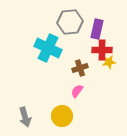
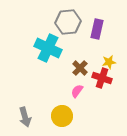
gray hexagon: moved 2 px left
red cross: moved 28 px down; rotated 18 degrees clockwise
brown cross: rotated 28 degrees counterclockwise
